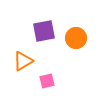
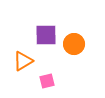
purple square: moved 2 px right, 4 px down; rotated 10 degrees clockwise
orange circle: moved 2 px left, 6 px down
